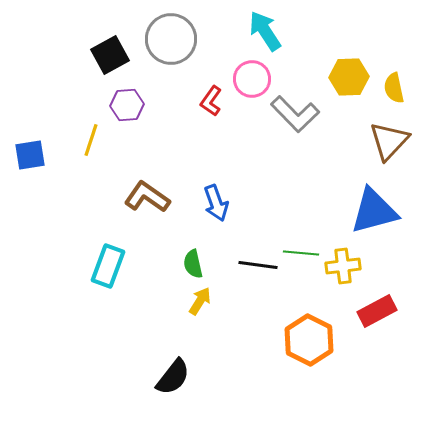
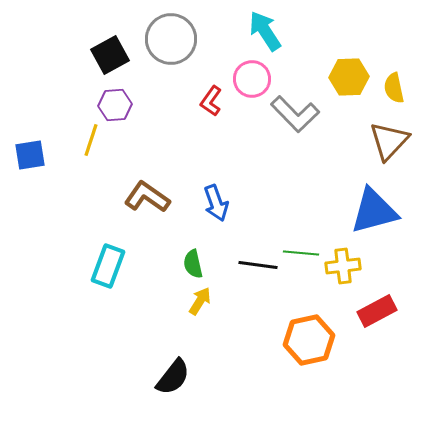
purple hexagon: moved 12 px left
orange hexagon: rotated 21 degrees clockwise
